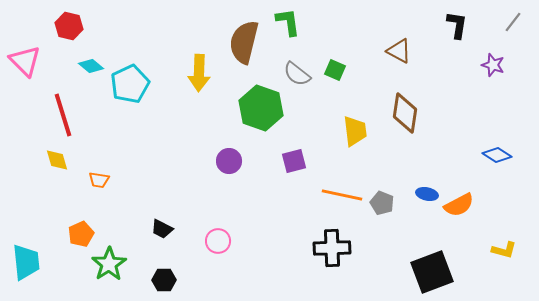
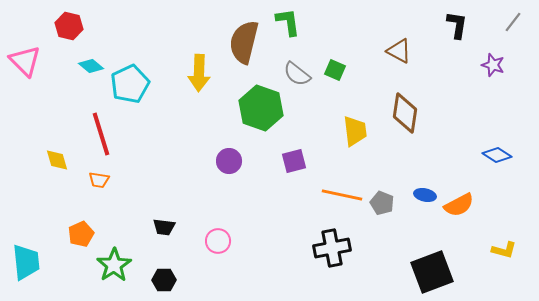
red line: moved 38 px right, 19 px down
blue ellipse: moved 2 px left, 1 px down
black trapezoid: moved 2 px right, 2 px up; rotated 20 degrees counterclockwise
black cross: rotated 9 degrees counterclockwise
green star: moved 5 px right, 1 px down
